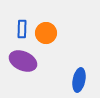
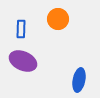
blue rectangle: moved 1 px left
orange circle: moved 12 px right, 14 px up
